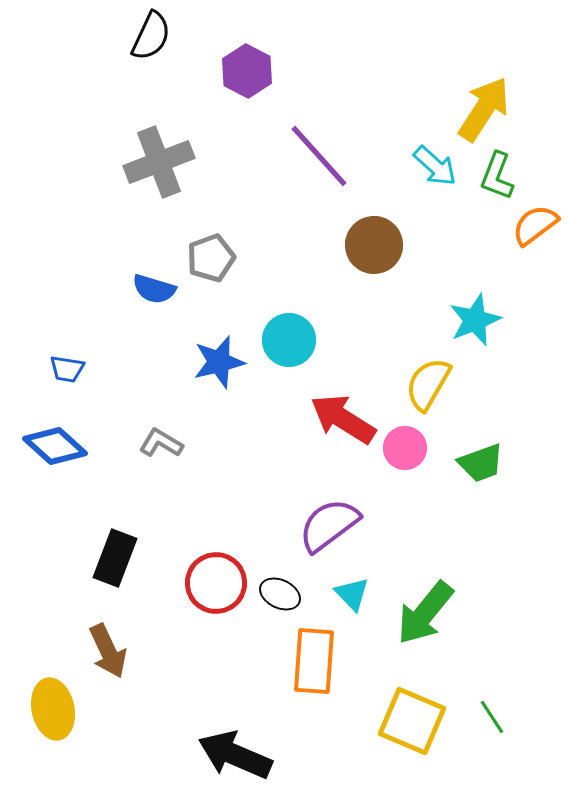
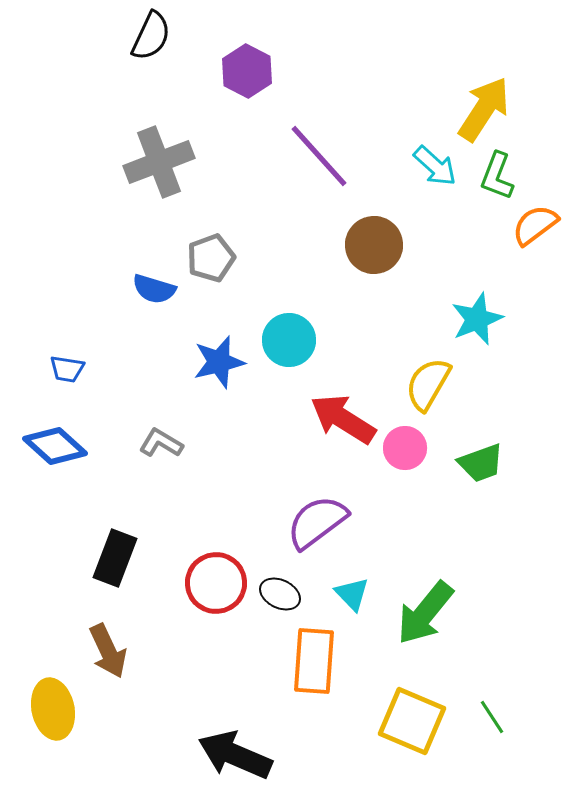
cyan star: moved 2 px right, 1 px up
purple semicircle: moved 12 px left, 3 px up
